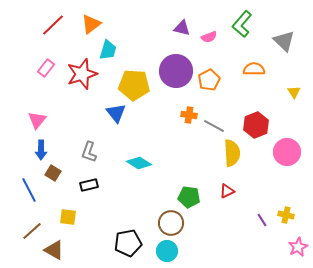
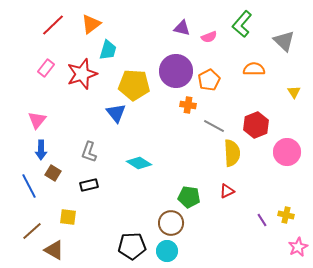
orange cross: moved 1 px left, 10 px up
blue line: moved 4 px up
black pentagon: moved 4 px right, 3 px down; rotated 8 degrees clockwise
